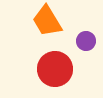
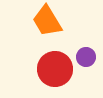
purple circle: moved 16 px down
